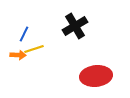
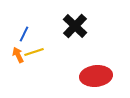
black cross: rotated 15 degrees counterclockwise
yellow line: moved 3 px down
orange arrow: rotated 119 degrees counterclockwise
